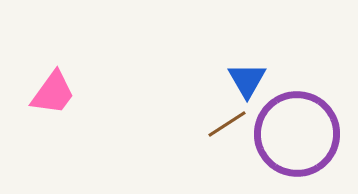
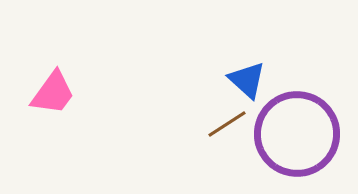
blue triangle: rotated 18 degrees counterclockwise
